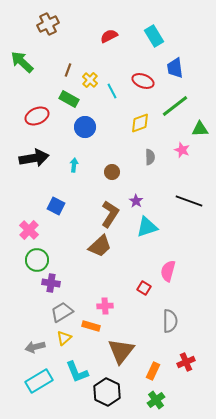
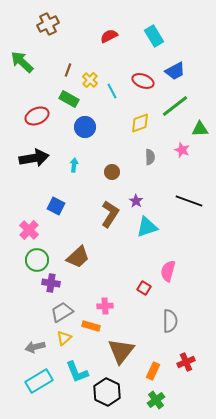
blue trapezoid at (175, 68): moved 3 px down; rotated 110 degrees counterclockwise
brown trapezoid at (100, 246): moved 22 px left, 11 px down
